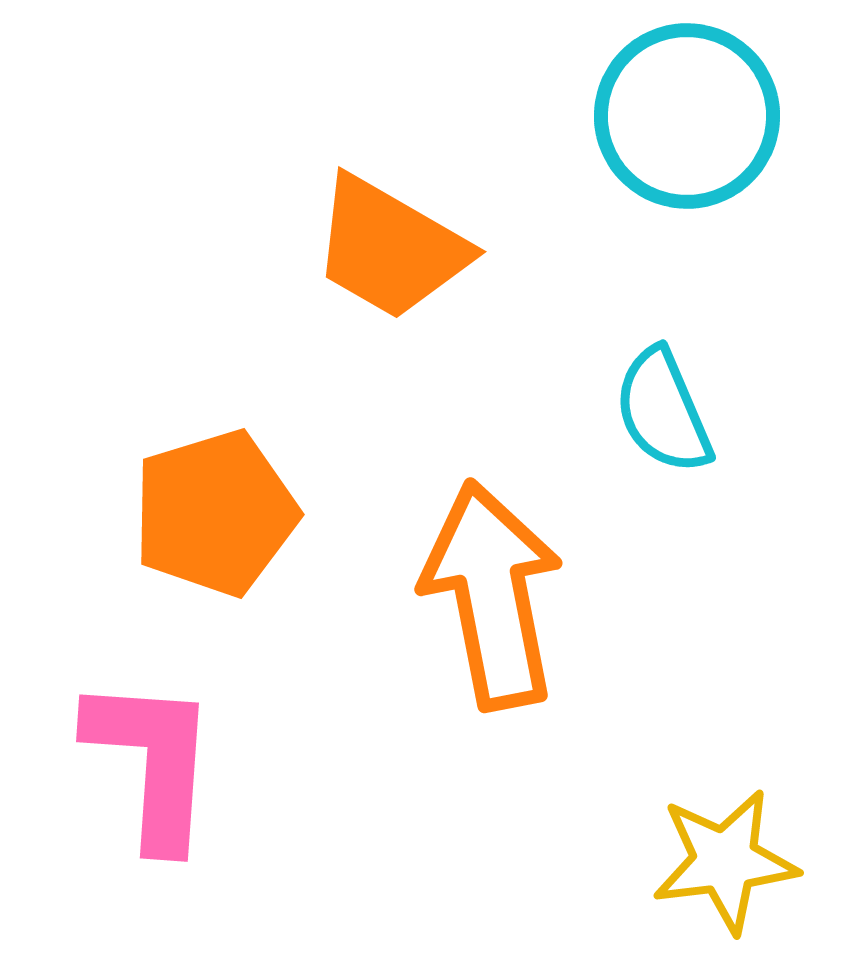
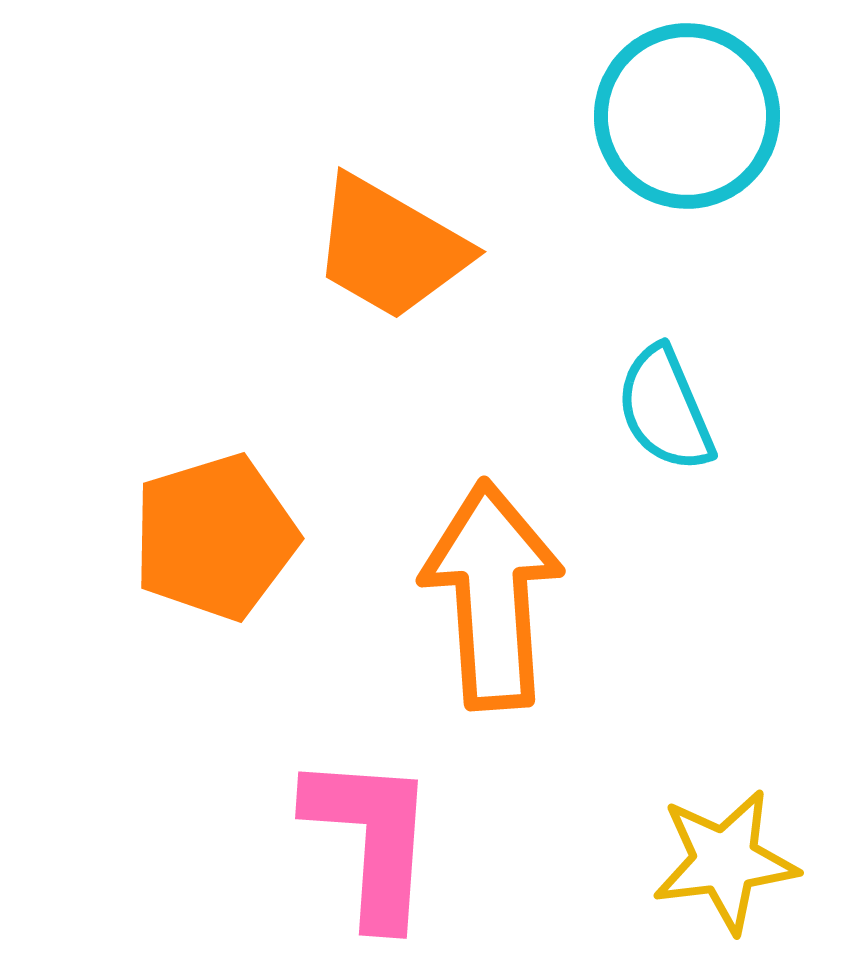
cyan semicircle: moved 2 px right, 2 px up
orange pentagon: moved 24 px down
orange arrow: rotated 7 degrees clockwise
pink L-shape: moved 219 px right, 77 px down
